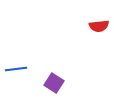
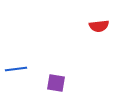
purple square: moved 2 px right; rotated 24 degrees counterclockwise
